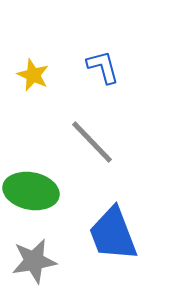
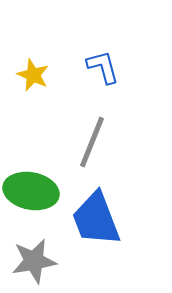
gray line: rotated 66 degrees clockwise
blue trapezoid: moved 17 px left, 15 px up
